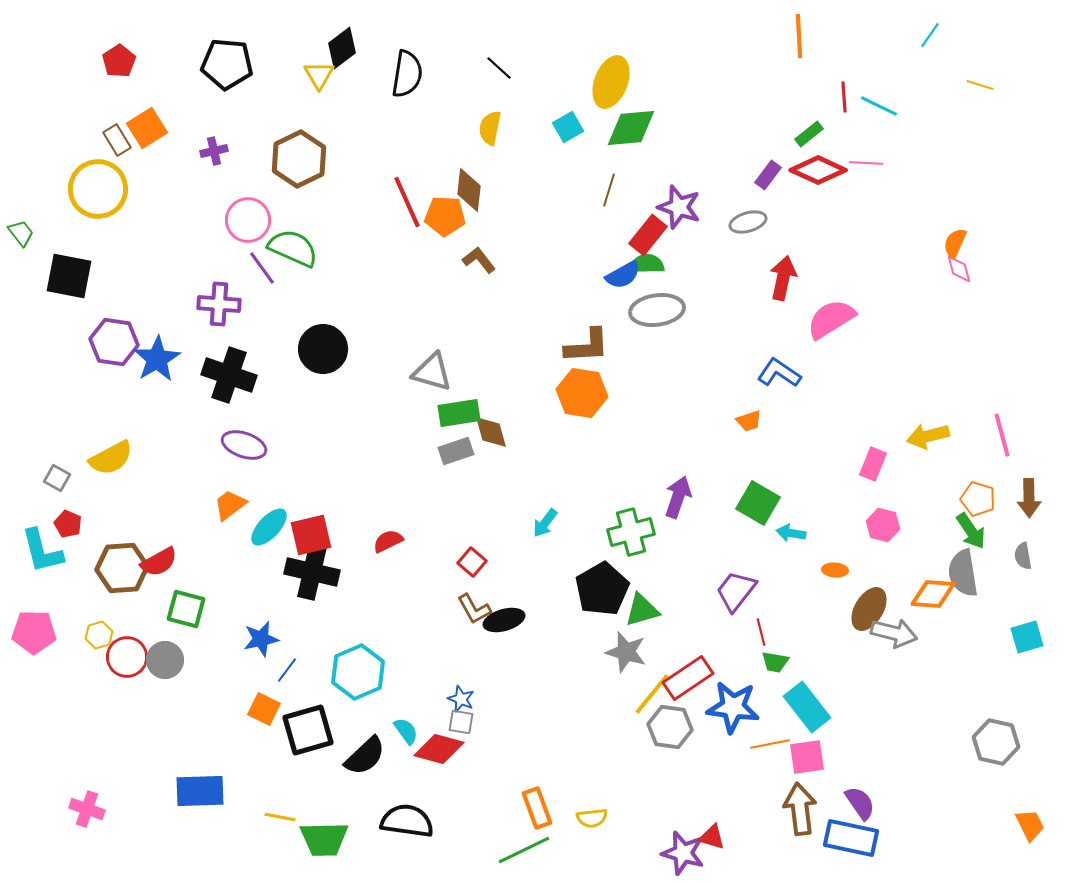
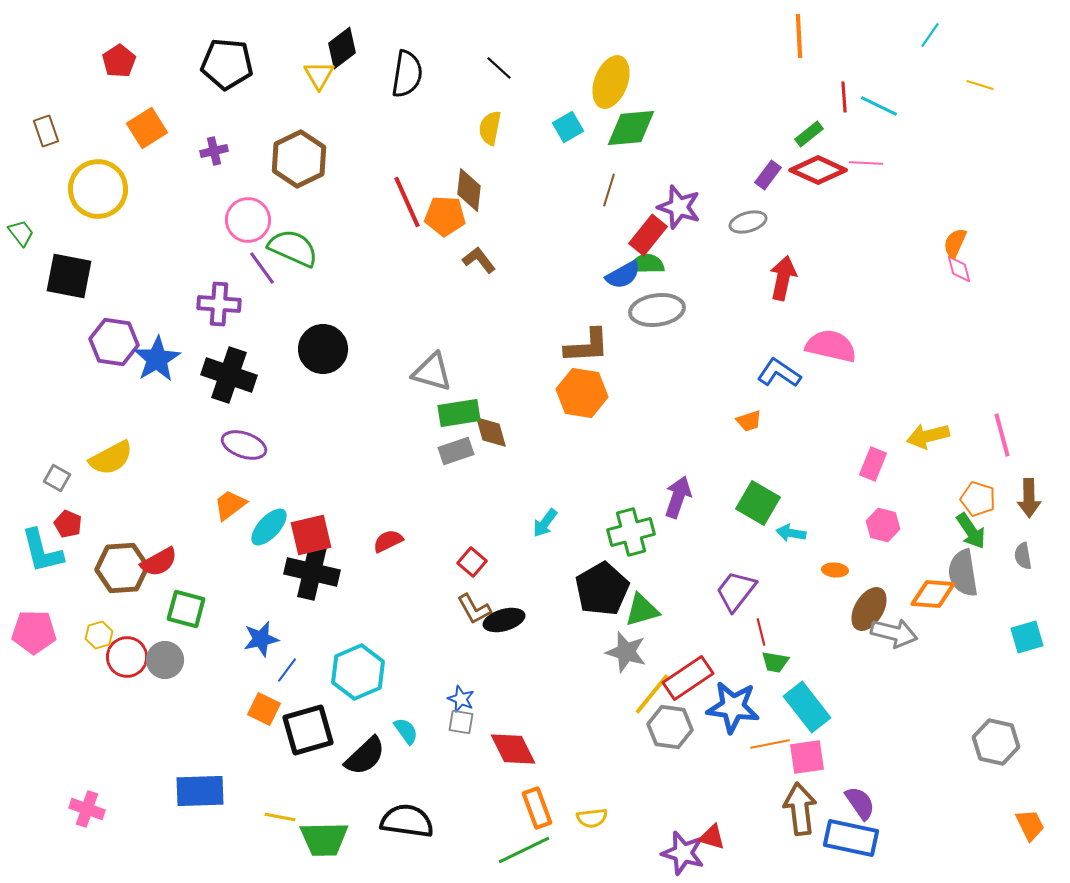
brown rectangle at (117, 140): moved 71 px left, 9 px up; rotated 12 degrees clockwise
pink semicircle at (831, 319): moved 27 px down; rotated 45 degrees clockwise
red diamond at (439, 749): moved 74 px right; rotated 48 degrees clockwise
